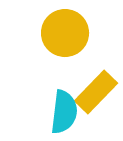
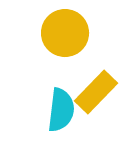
cyan semicircle: moved 3 px left, 2 px up
